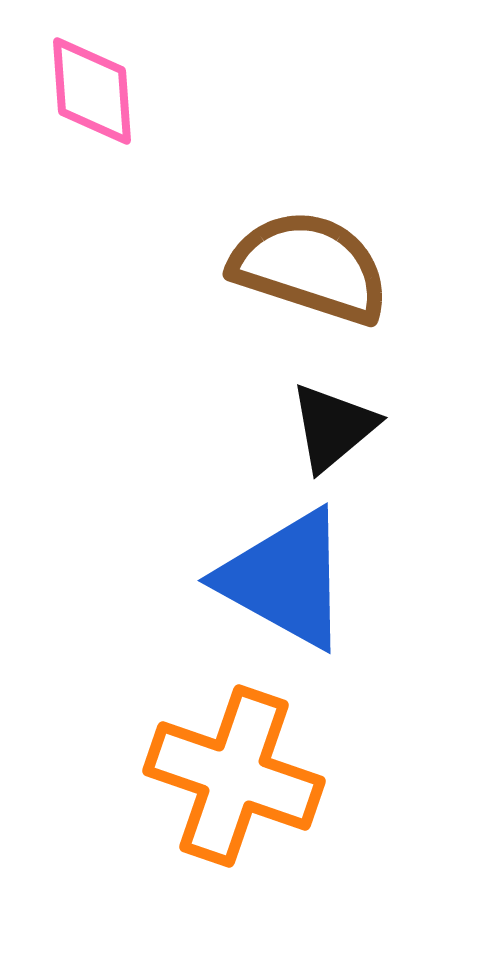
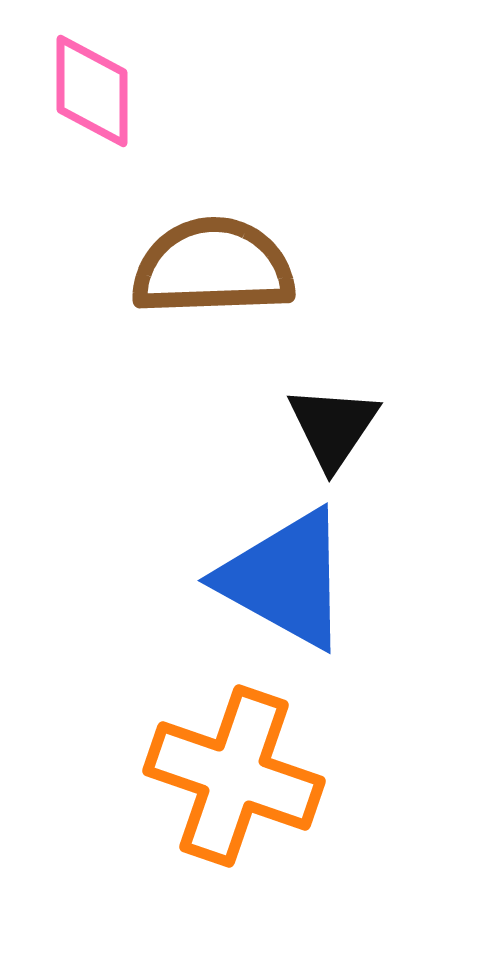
pink diamond: rotated 4 degrees clockwise
brown semicircle: moved 97 px left; rotated 20 degrees counterclockwise
black triangle: rotated 16 degrees counterclockwise
